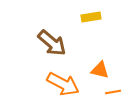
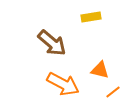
orange line: rotated 28 degrees counterclockwise
